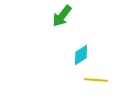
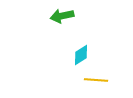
green arrow: rotated 40 degrees clockwise
